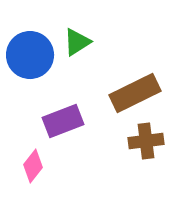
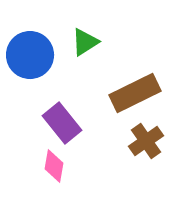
green triangle: moved 8 px right
purple rectangle: moved 1 px left, 2 px down; rotated 72 degrees clockwise
brown cross: rotated 28 degrees counterclockwise
pink diamond: moved 21 px right; rotated 28 degrees counterclockwise
